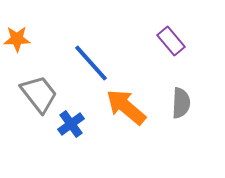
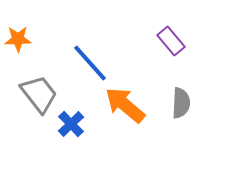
orange star: moved 1 px right
blue line: moved 1 px left
orange arrow: moved 1 px left, 2 px up
blue cross: rotated 8 degrees counterclockwise
